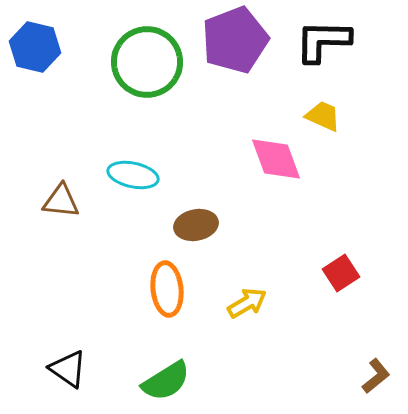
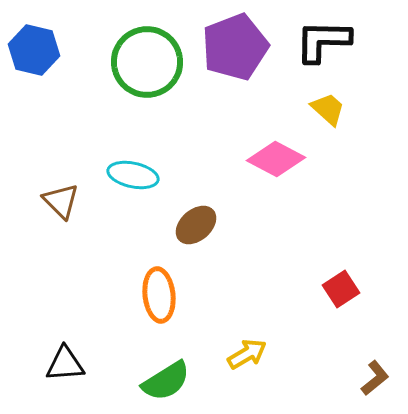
purple pentagon: moved 7 px down
blue hexagon: moved 1 px left, 3 px down
yellow trapezoid: moved 5 px right, 7 px up; rotated 18 degrees clockwise
pink diamond: rotated 42 degrees counterclockwise
brown triangle: rotated 39 degrees clockwise
brown ellipse: rotated 30 degrees counterclockwise
red square: moved 16 px down
orange ellipse: moved 8 px left, 6 px down
yellow arrow: moved 51 px down
black triangle: moved 3 px left, 5 px up; rotated 39 degrees counterclockwise
brown L-shape: moved 1 px left, 2 px down
